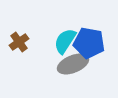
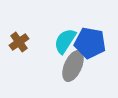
blue pentagon: moved 1 px right
gray ellipse: moved 2 px down; rotated 44 degrees counterclockwise
